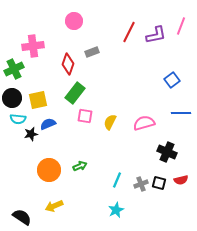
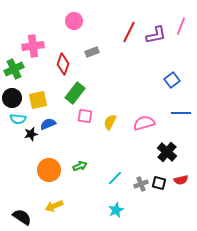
red diamond: moved 5 px left
black cross: rotated 18 degrees clockwise
cyan line: moved 2 px left, 2 px up; rotated 21 degrees clockwise
